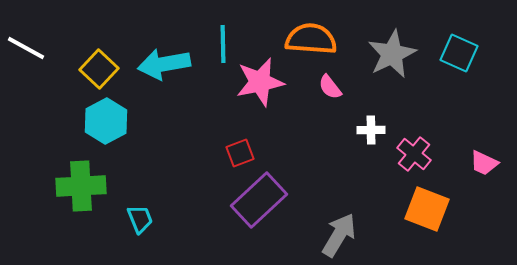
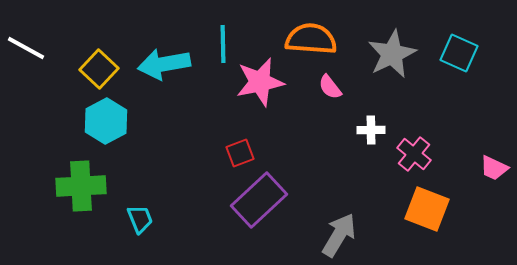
pink trapezoid: moved 10 px right, 5 px down
